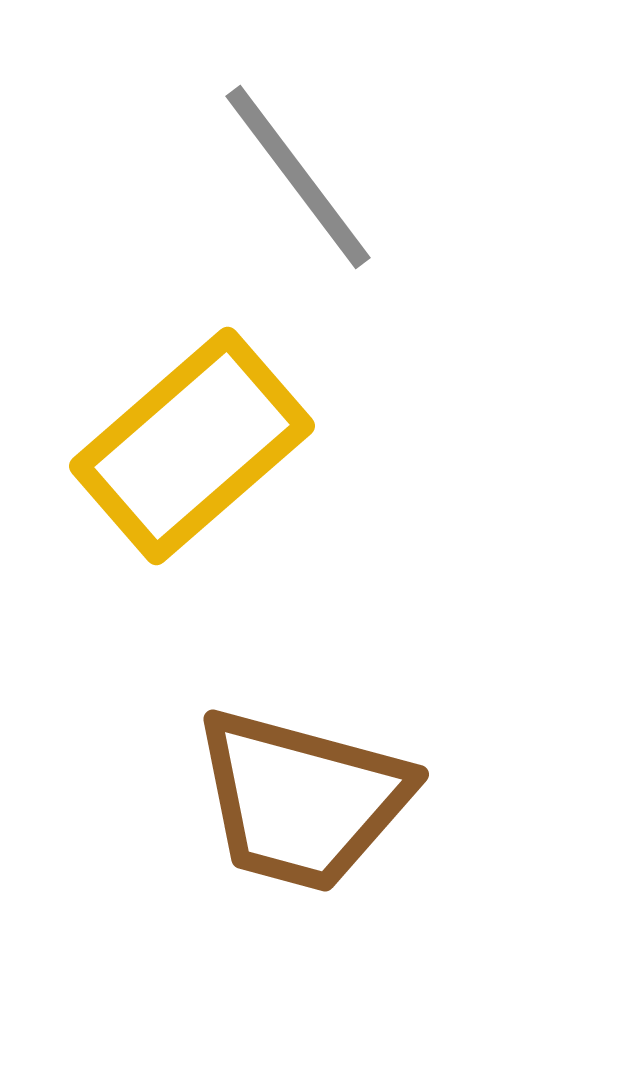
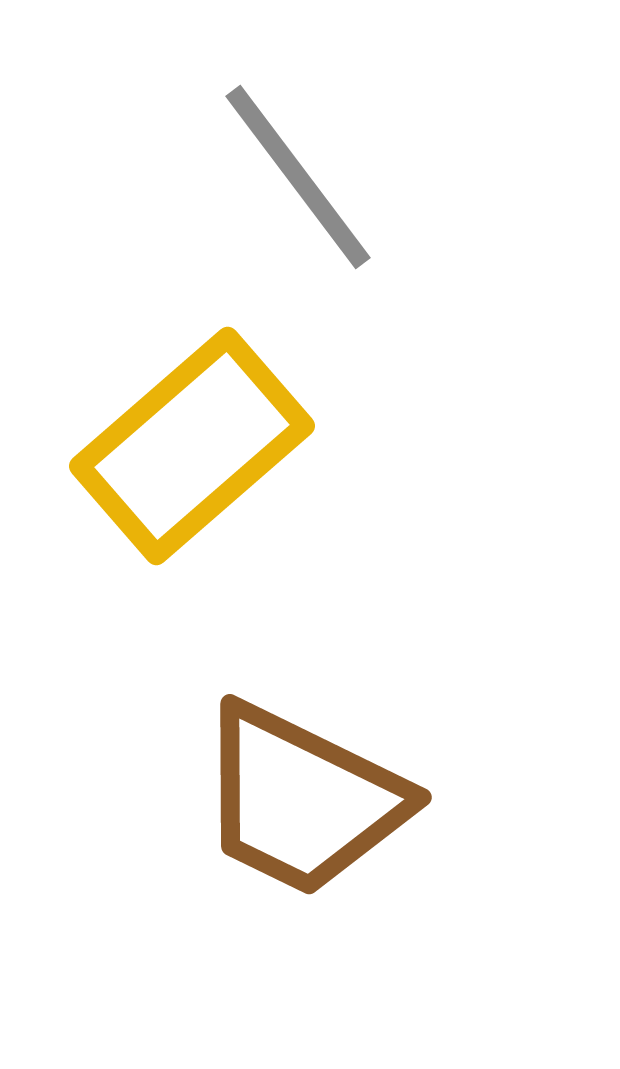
brown trapezoid: rotated 11 degrees clockwise
